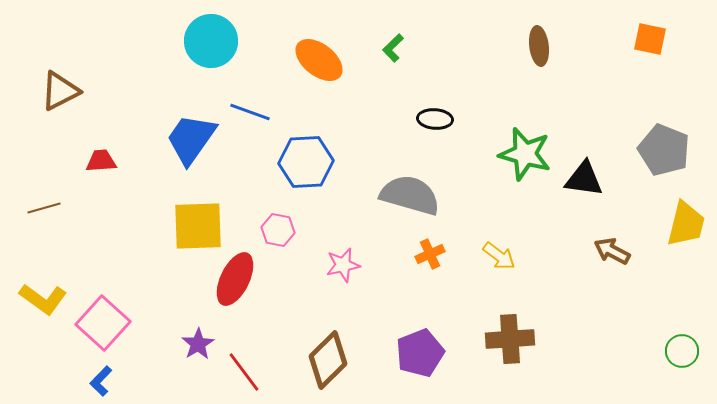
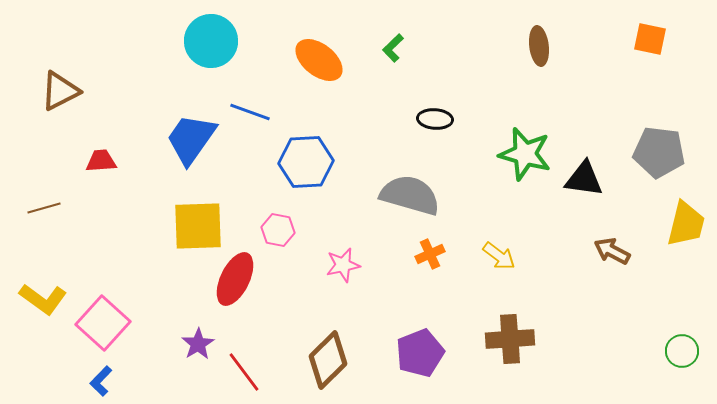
gray pentagon: moved 5 px left, 2 px down; rotated 15 degrees counterclockwise
